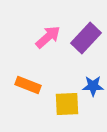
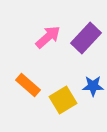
orange rectangle: rotated 20 degrees clockwise
yellow square: moved 4 px left, 4 px up; rotated 28 degrees counterclockwise
